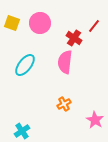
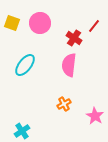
pink semicircle: moved 4 px right, 3 px down
pink star: moved 4 px up
